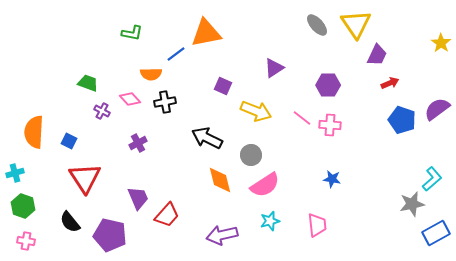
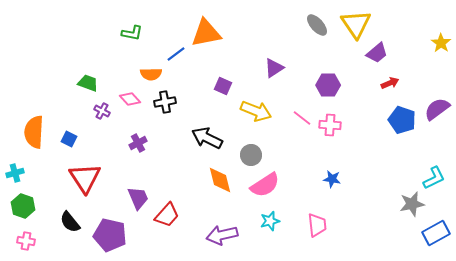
purple trapezoid at (377, 55): moved 2 px up; rotated 25 degrees clockwise
blue square at (69, 141): moved 2 px up
cyan L-shape at (432, 179): moved 2 px right, 1 px up; rotated 15 degrees clockwise
